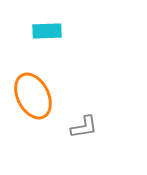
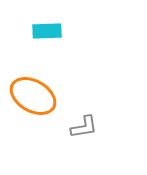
orange ellipse: rotated 33 degrees counterclockwise
